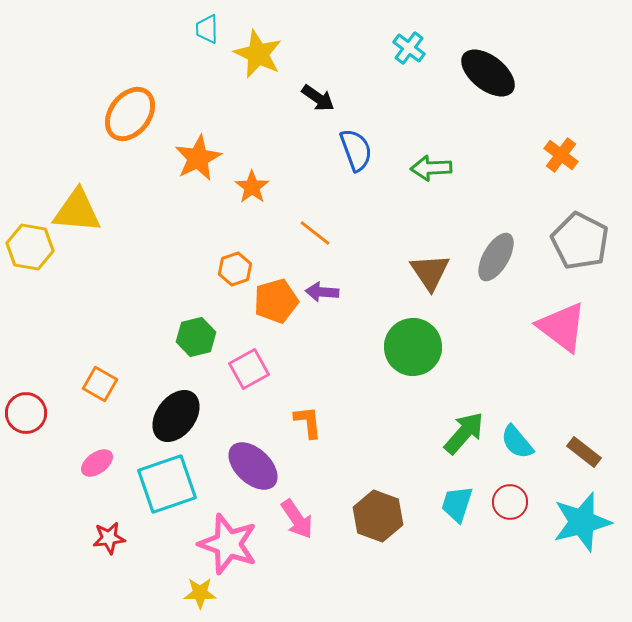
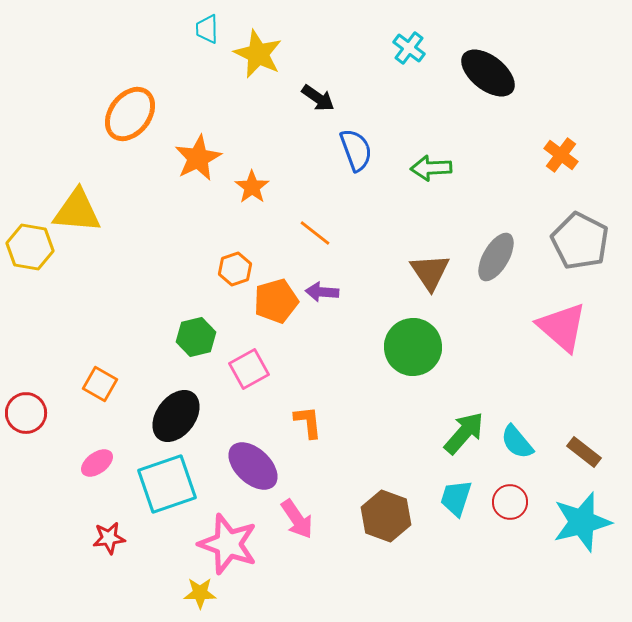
pink triangle at (562, 327): rotated 4 degrees clockwise
cyan trapezoid at (457, 504): moved 1 px left, 6 px up
brown hexagon at (378, 516): moved 8 px right
